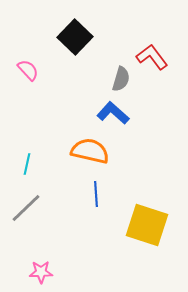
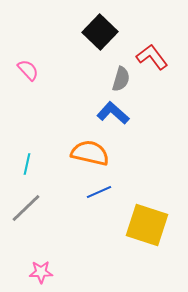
black square: moved 25 px right, 5 px up
orange semicircle: moved 2 px down
blue line: moved 3 px right, 2 px up; rotated 70 degrees clockwise
